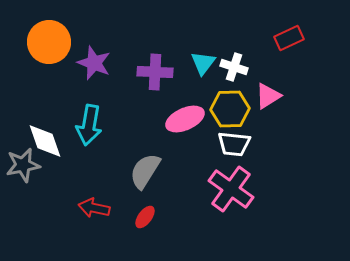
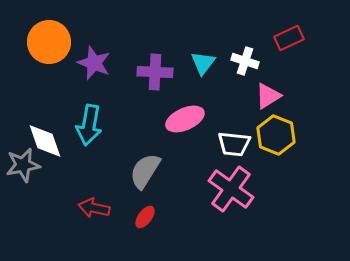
white cross: moved 11 px right, 6 px up
yellow hexagon: moved 46 px right, 26 px down; rotated 24 degrees clockwise
